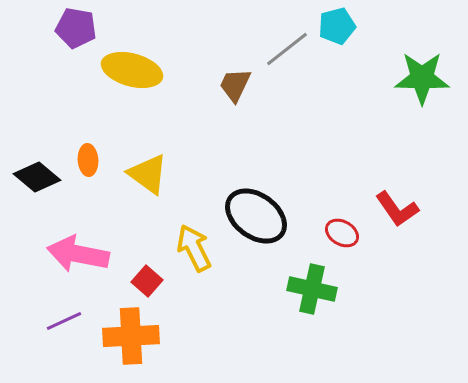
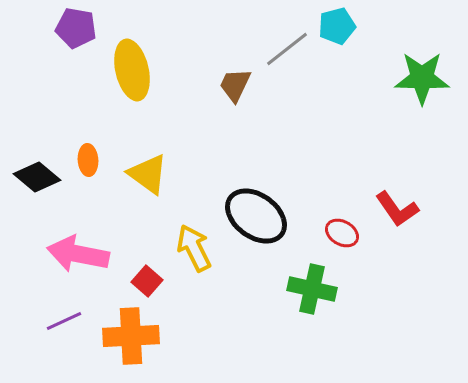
yellow ellipse: rotated 62 degrees clockwise
